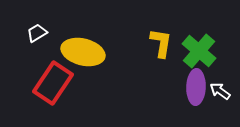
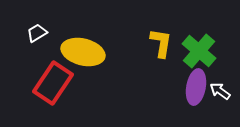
purple ellipse: rotated 8 degrees clockwise
